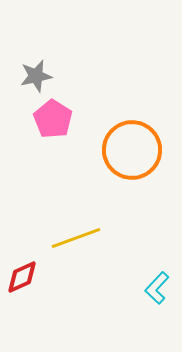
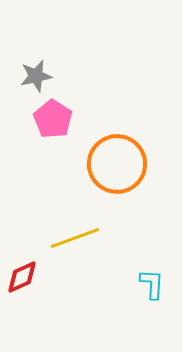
orange circle: moved 15 px left, 14 px down
yellow line: moved 1 px left
cyan L-shape: moved 5 px left, 4 px up; rotated 140 degrees clockwise
